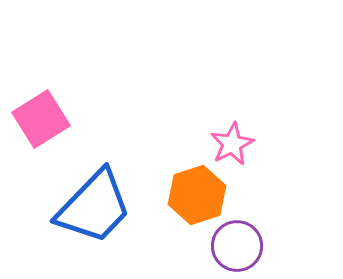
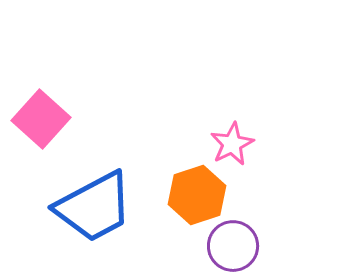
pink square: rotated 16 degrees counterclockwise
blue trapezoid: rotated 18 degrees clockwise
purple circle: moved 4 px left
